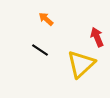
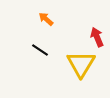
yellow triangle: rotated 16 degrees counterclockwise
